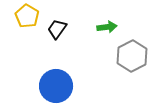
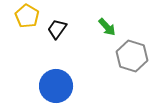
green arrow: rotated 54 degrees clockwise
gray hexagon: rotated 16 degrees counterclockwise
